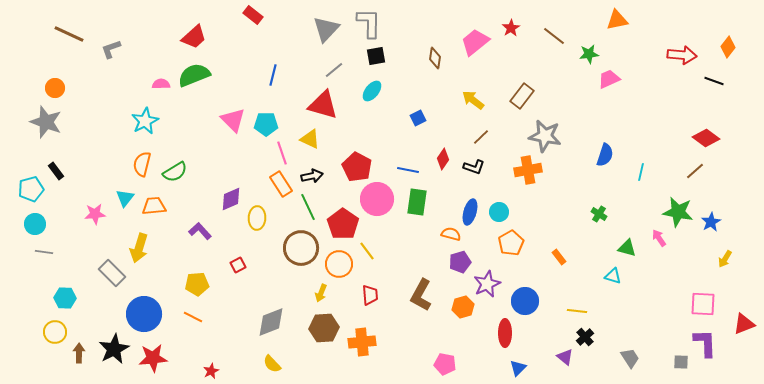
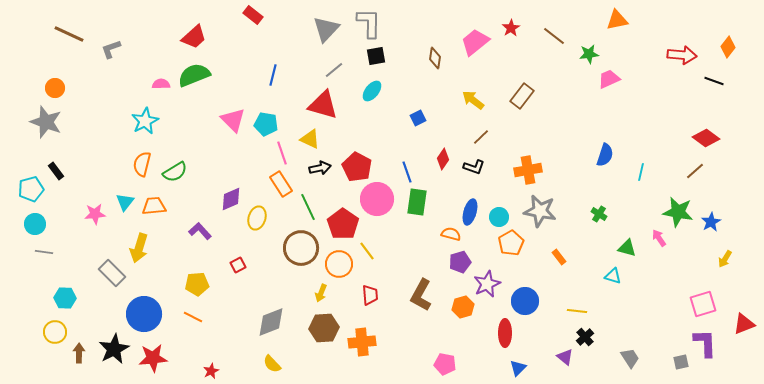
cyan pentagon at (266, 124): rotated 10 degrees clockwise
gray star at (545, 136): moved 5 px left, 75 px down
blue line at (408, 170): moved 1 px left, 2 px down; rotated 60 degrees clockwise
black arrow at (312, 176): moved 8 px right, 8 px up
cyan triangle at (125, 198): moved 4 px down
cyan circle at (499, 212): moved 5 px down
yellow ellipse at (257, 218): rotated 15 degrees clockwise
pink square at (703, 304): rotated 20 degrees counterclockwise
gray square at (681, 362): rotated 14 degrees counterclockwise
